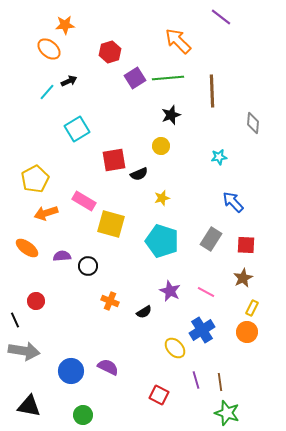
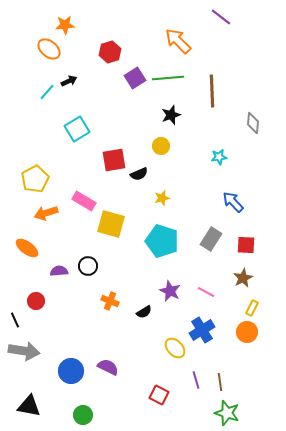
purple semicircle at (62, 256): moved 3 px left, 15 px down
